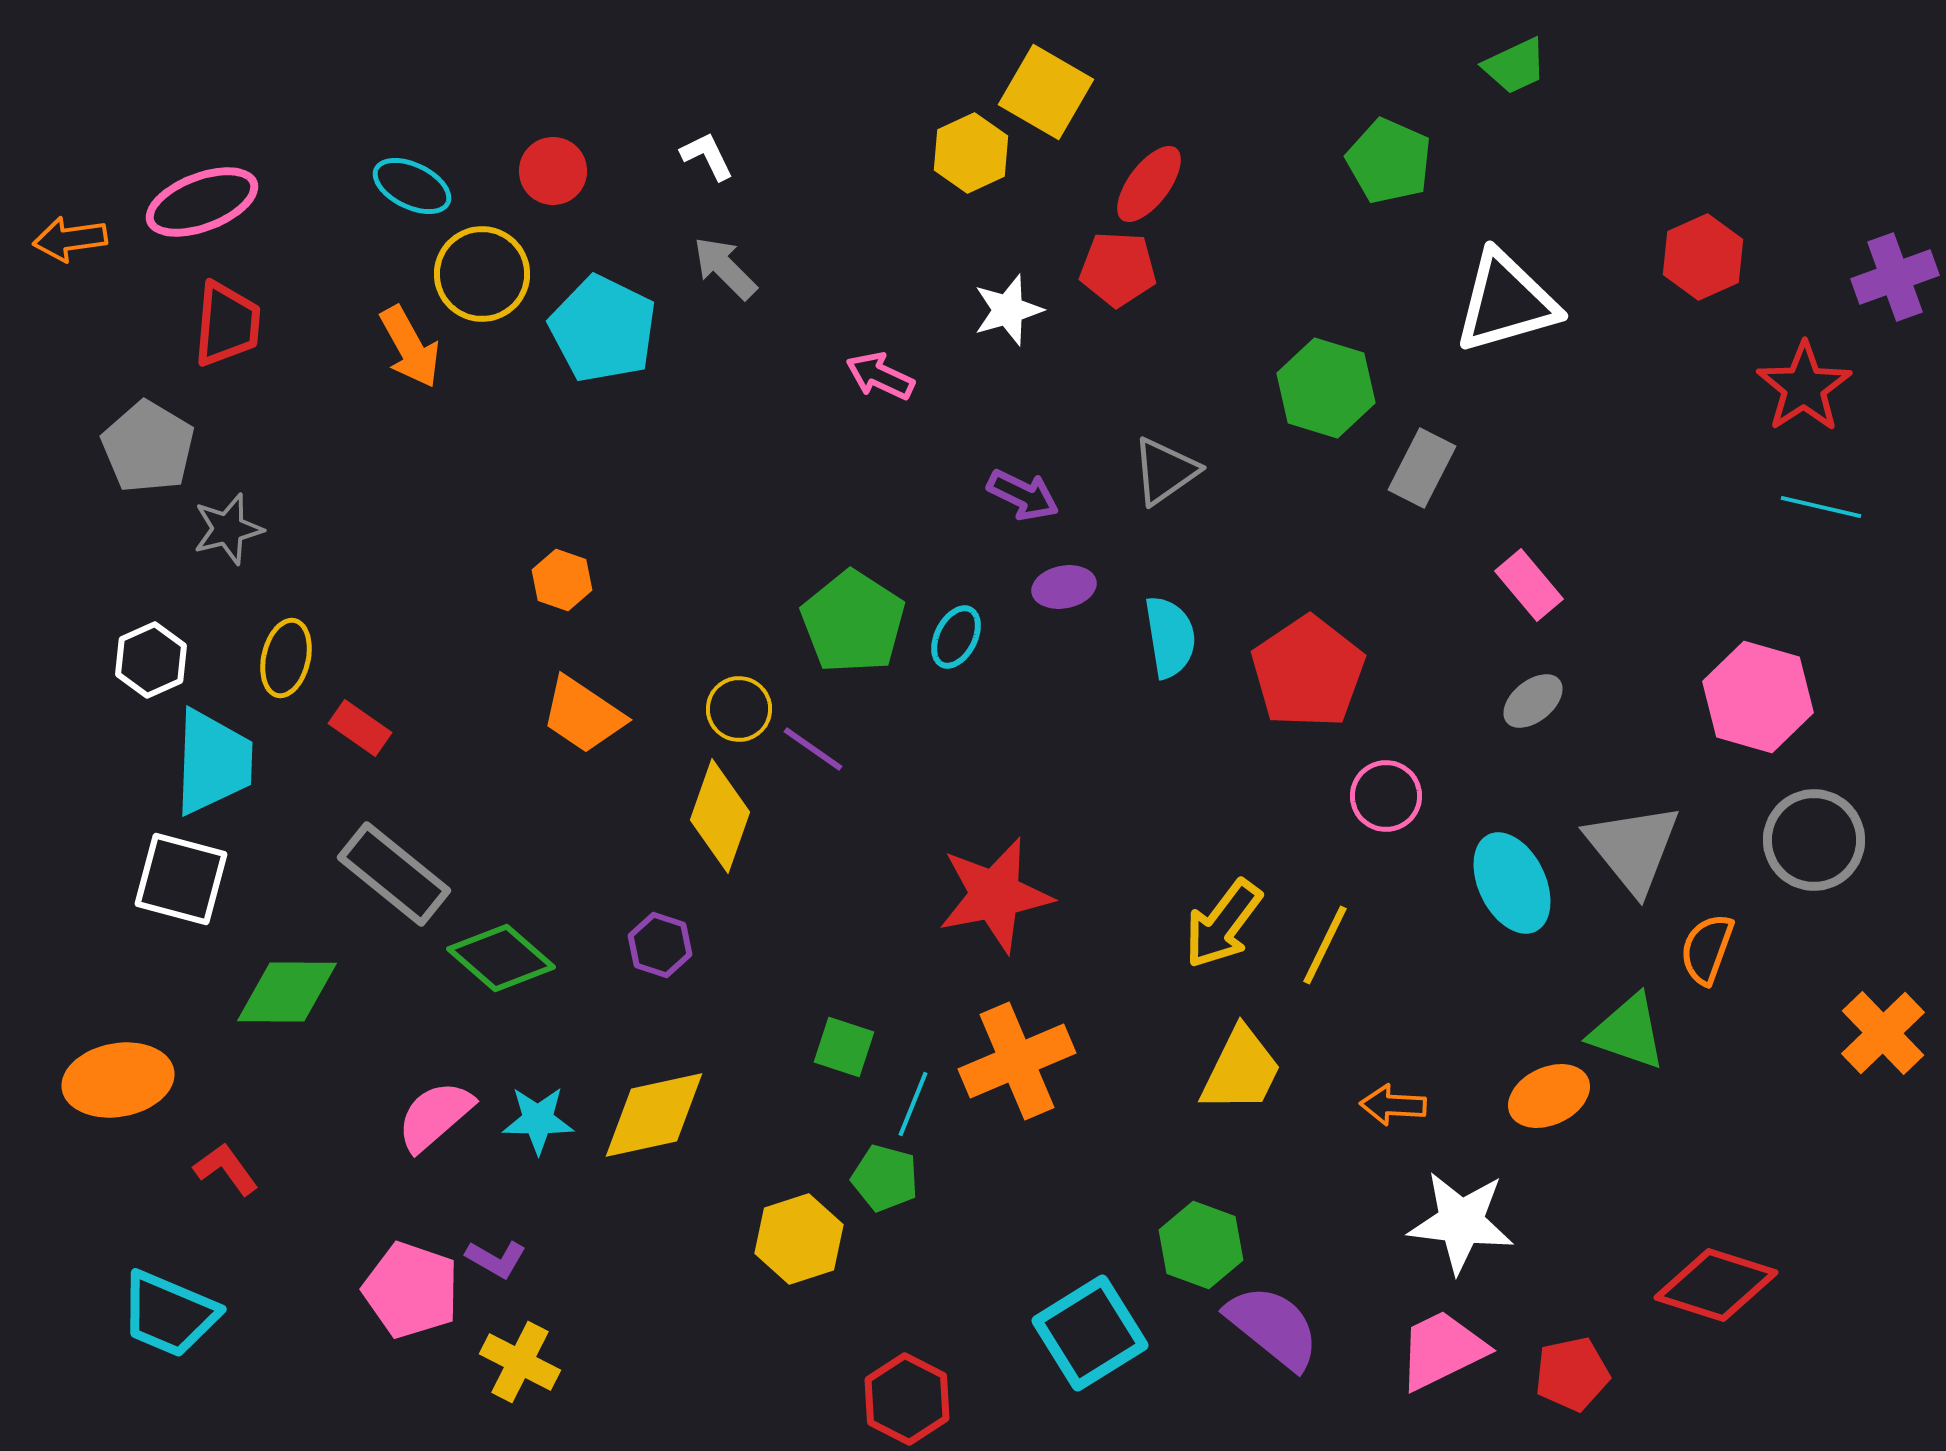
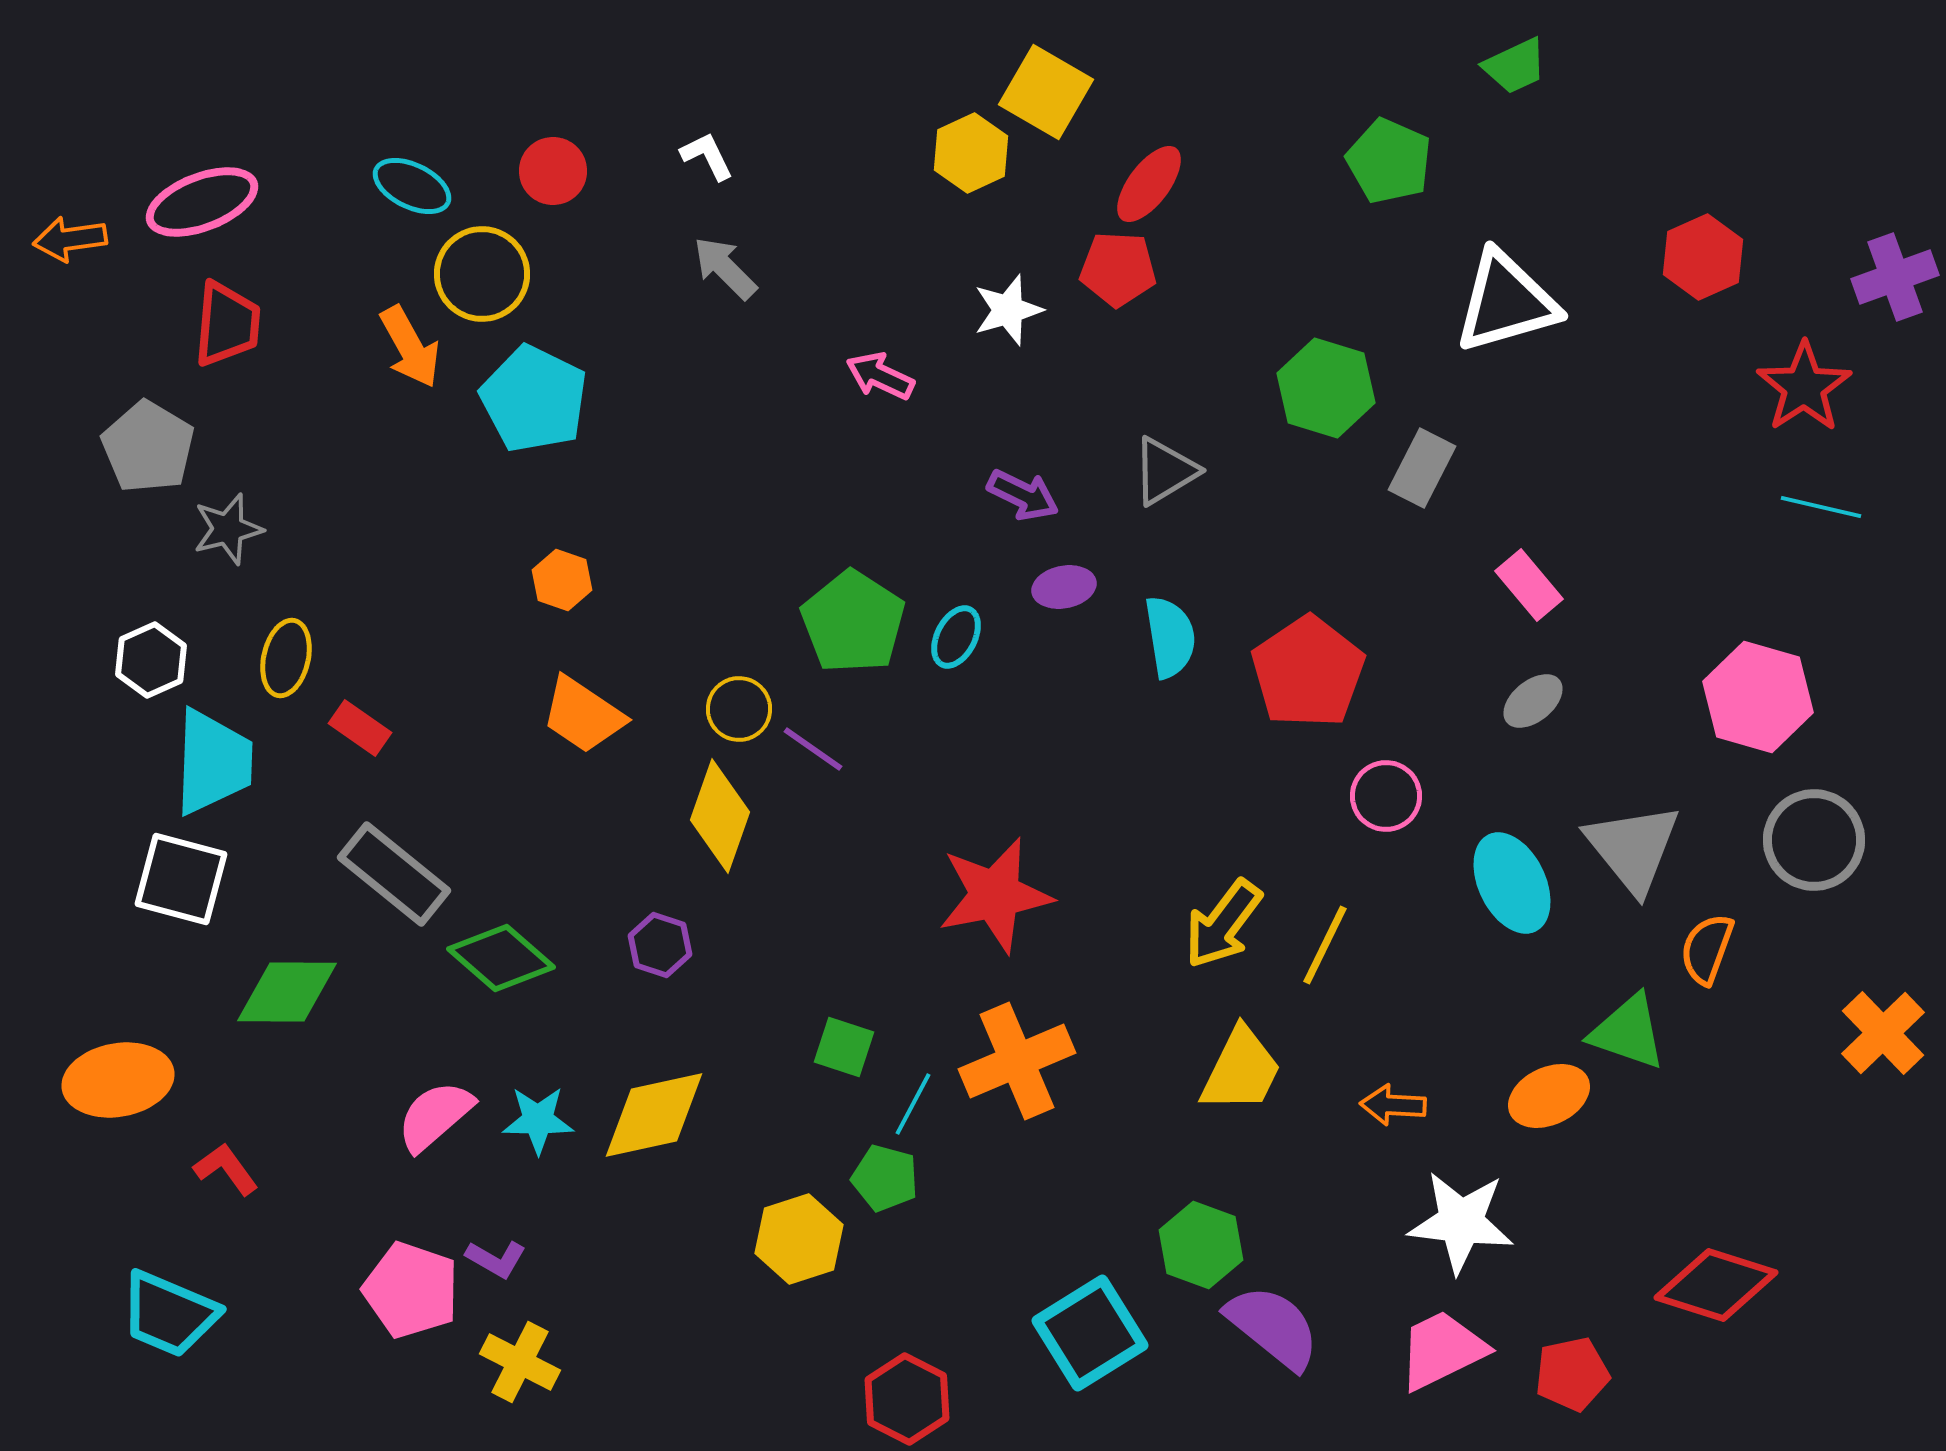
cyan pentagon at (603, 329): moved 69 px left, 70 px down
gray triangle at (1165, 471): rotated 4 degrees clockwise
cyan line at (913, 1104): rotated 6 degrees clockwise
